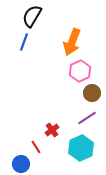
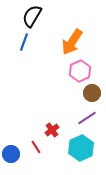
orange arrow: rotated 12 degrees clockwise
blue circle: moved 10 px left, 10 px up
